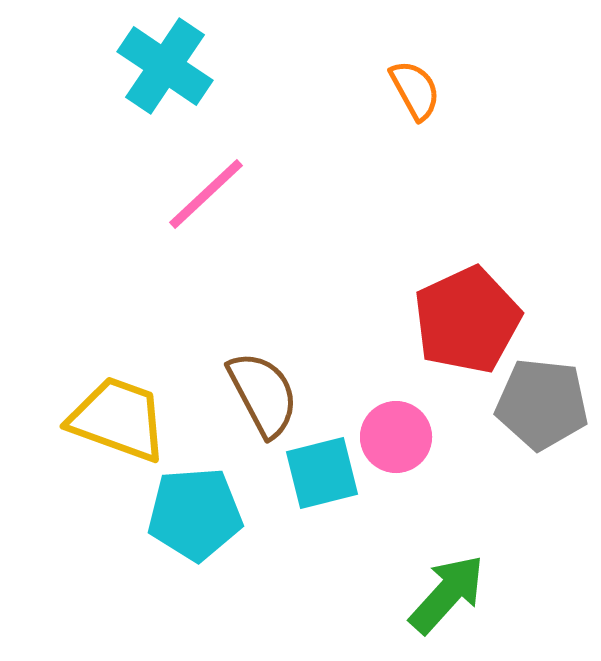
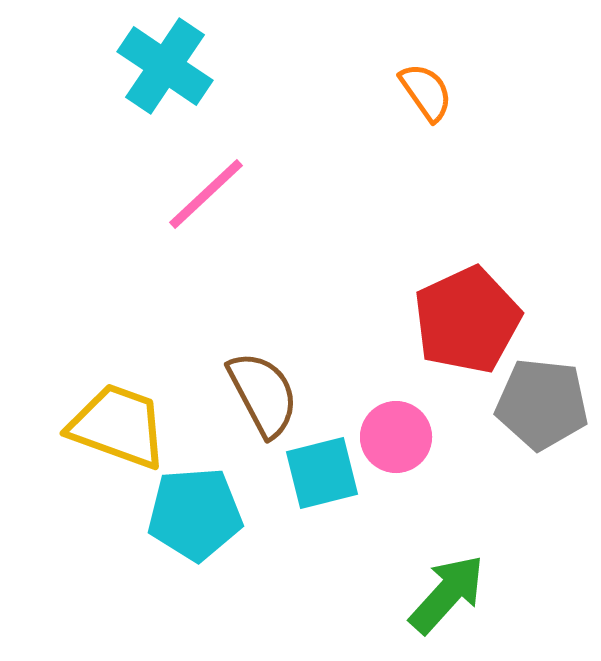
orange semicircle: moved 11 px right, 2 px down; rotated 6 degrees counterclockwise
yellow trapezoid: moved 7 px down
